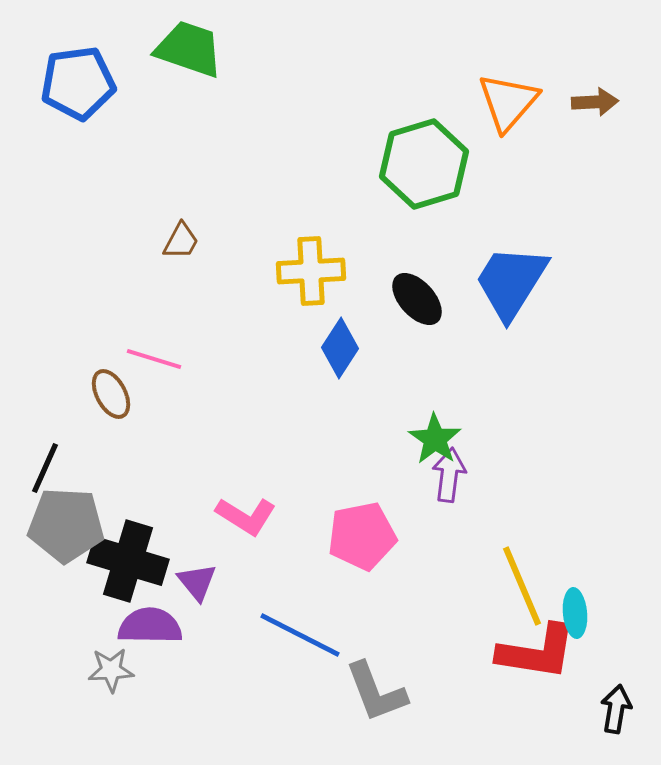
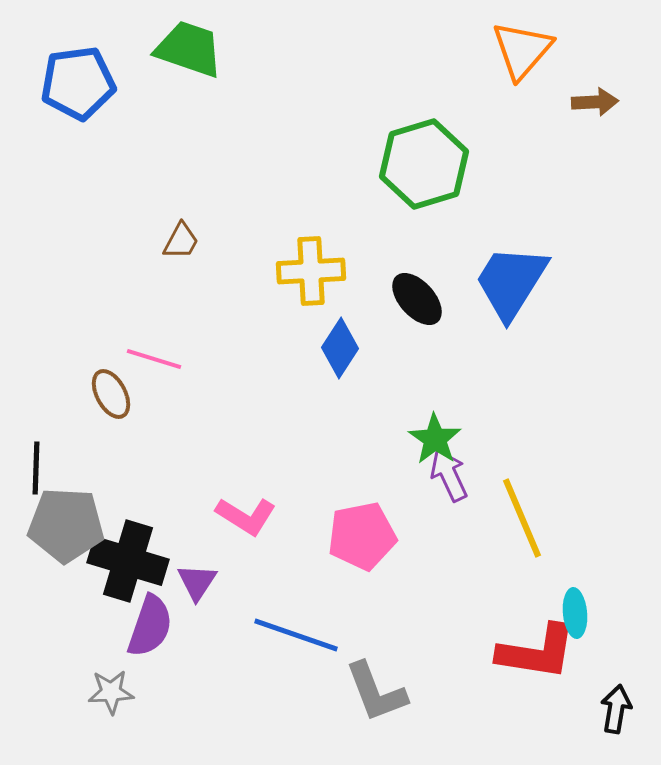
orange triangle: moved 14 px right, 52 px up
black line: moved 9 px left; rotated 22 degrees counterclockwise
purple arrow: rotated 32 degrees counterclockwise
purple triangle: rotated 12 degrees clockwise
yellow line: moved 68 px up
purple semicircle: rotated 108 degrees clockwise
blue line: moved 4 px left; rotated 8 degrees counterclockwise
gray star: moved 22 px down
